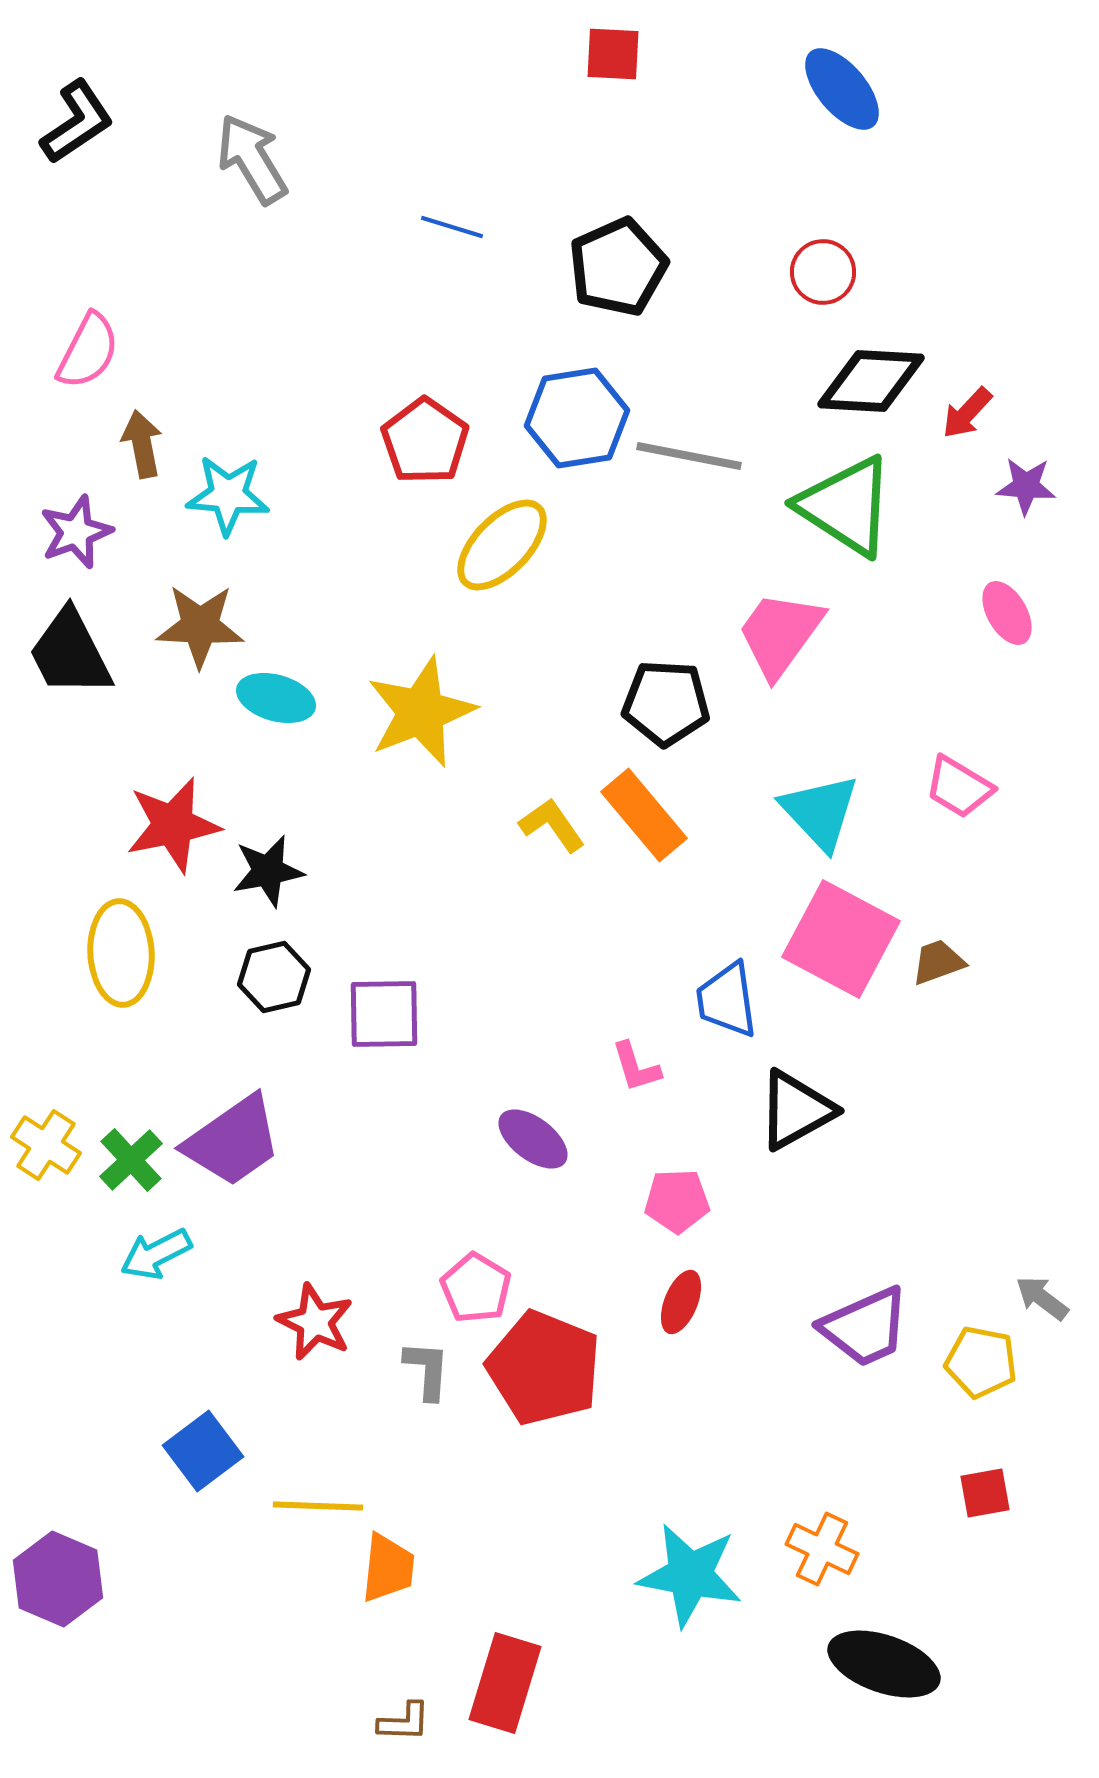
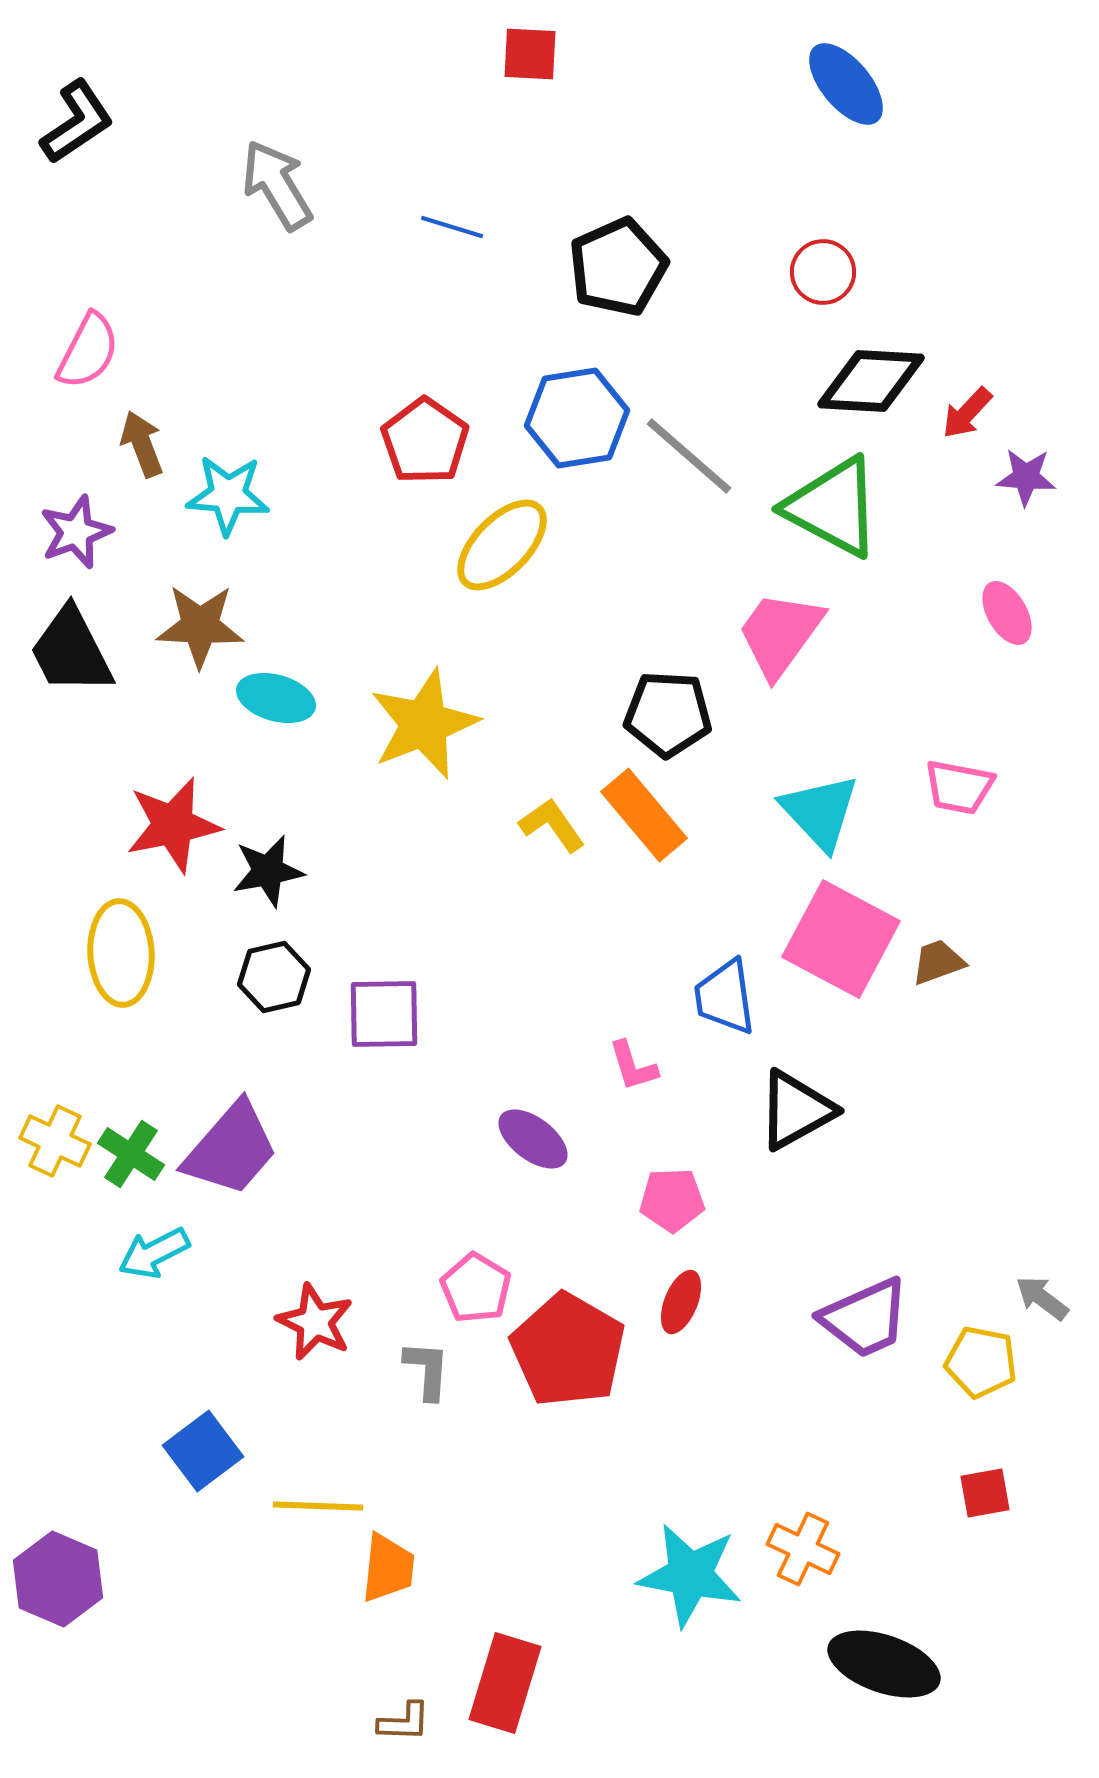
red square at (613, 54): moved 83 px left
blue ellipse at (842, 89): moved 4 px right, 5 px up
gray arrow at (252, 159): moved 25 px right, 26 px down
brown arrow at (142, 444): rotated 10 degrees counterclockwise
gray line at (689, 456): rotated 30 degrees clockwise
purple star at (1026, 486): moved 9 px up
green triangle at (846, 506): moved 13 px left, 1 px down; rotated 5 degrees counterclockwise
black trapezoid at (70, 653): moved 1 px right, 2 px up
black pentagon at (666, 703): moved 2 px right, 11 px down
yellow star at (421, 712): moved 3 px right, 12 px down
pink trapezoid at (959, 787): rotated 20 degrees counterclockwise
blue trapezoid at (727, 1000): moved 2 px left, 3 px up
pink L-shape at (636, 1067): moved 3 px left, 1 px up
purple trapezoid at (233, 1141): moved 2 px left, 8 px down; rotated 14 degrees counterclockwise
yellow cross at (46, 1145): moved 9 px right, 4 px up; rotated 8 degrees counterclockwise
green cross at (131, 1160): moved 6 px up; rotated 14 degrees counterclockwise
pink pentagon at (677, 1201): moved 5 px left, 1 px up
cyan arrow at (156, 1254): moved 2 px left, 1 px up
purple trapezoid at (865, 1327): moved 9 px up
red pentagon at (544, 1368): moved 24 px right, 18 px up; rotated 8 degrees clockwise
orange cross at (822, 1549): moved 19 px left
